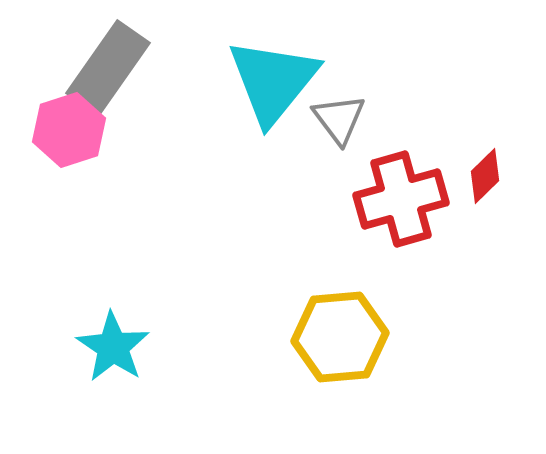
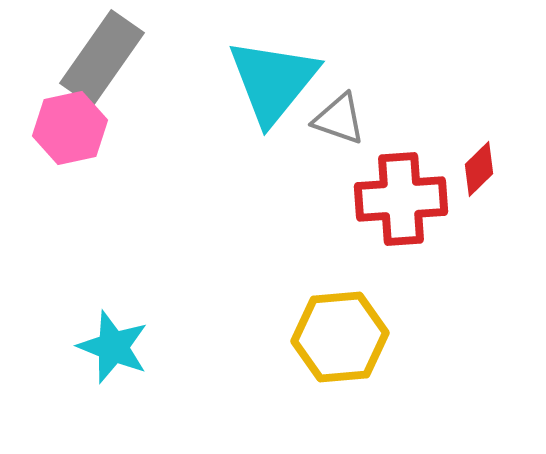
gray rectangle: moved 6 px left, 10 px up
gray triangle: rotated 34 degrees counterclockwise
pink hexagon: moved 1 px right, 2 px up; rotated 6 degrees clockwise
red diamond: moved 6 px left, 7 px up
red cross: rotated 12 degrees clockwise
cyan star: rotated 12 degrees counterclockwise
